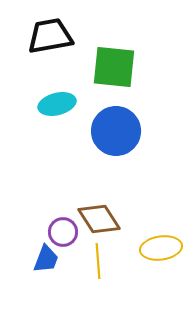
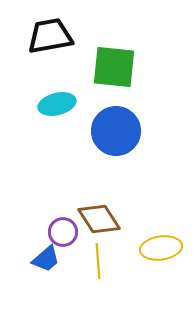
blue trapezoid: rotated 28 degrees clockwise
